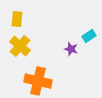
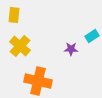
yellow rectangle: moved 3 px left, 4 px up
cyan rectangle: moved 3 px right
purple star: rotated 16 degrees counterclockwise
